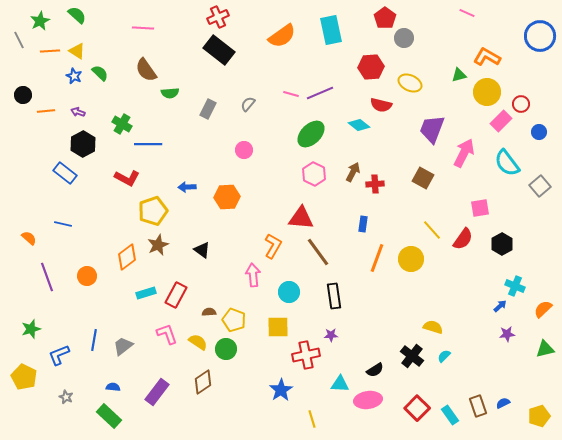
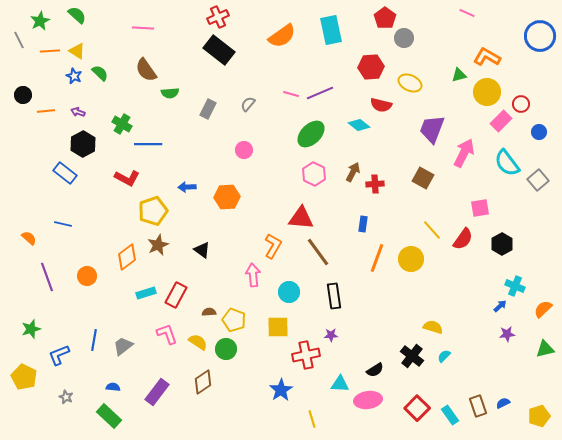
gray square at (540, 186): moved 2 px left, 6 px up
